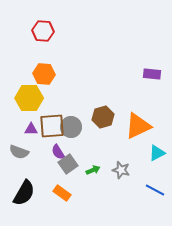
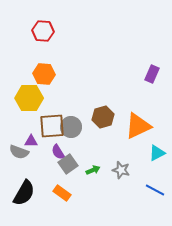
purple rectangle: rotated 72 degrees counterclockwise
purple triangle: moved 12 px down
